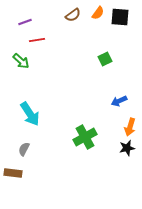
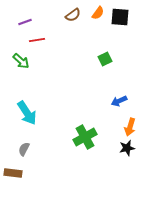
cyan arrow: moved 3 px left, 1 px up
